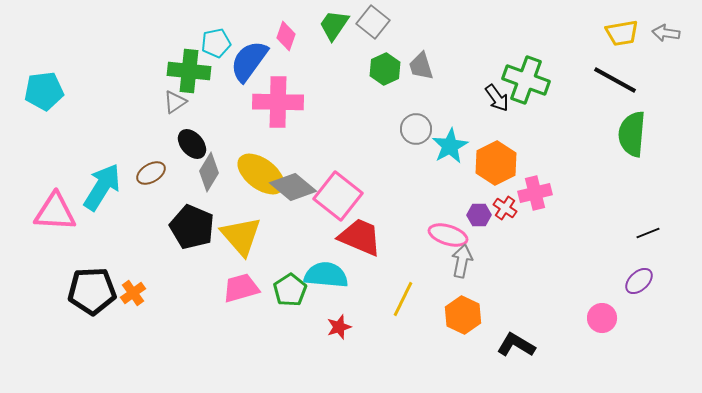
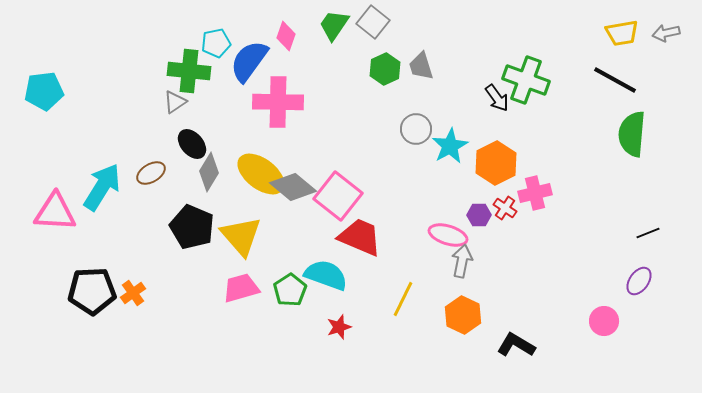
gray arrow at (666, 33): rotated 20 degrees counterclockwise
cyan semicircle at (326, 275): rotated 15 degrees clockwise
purple ellipse at (639, 281): rotated 12 degrees counterclockwise
pink circle at (602, 318): moved 2 px right, 3 px down
